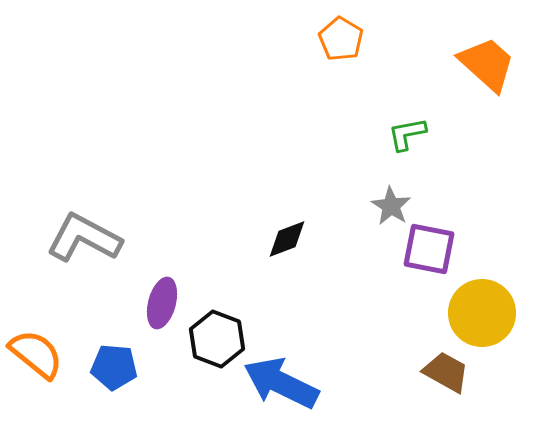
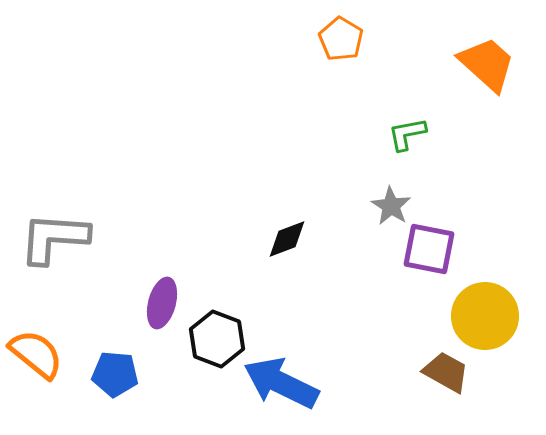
gray L-shape: moved 30 px left; rotated 24 degrees counterclockwise
yellow circle: moved 3 px right, 3 px down
blue pentagon: moved 1 px right, 7 px down
